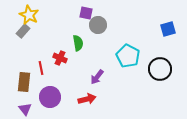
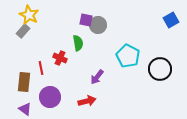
purple square: moved 7 px down
blue square: moved 3 px right, 9 px up; rotated 14 degrees counterclockwise
red arrow: moved 2 px down
purple triangle: rotated 16 degrees counterclockwise
